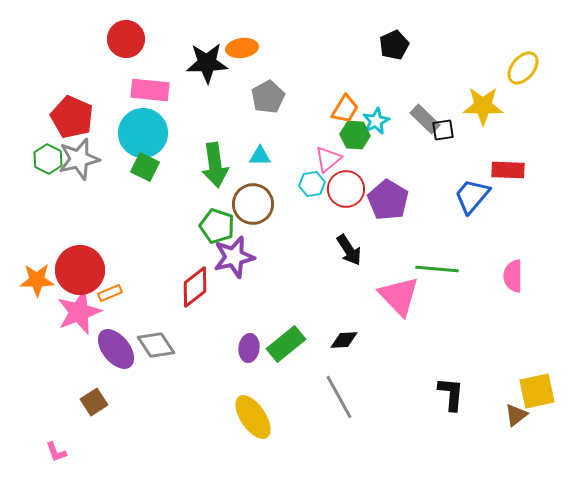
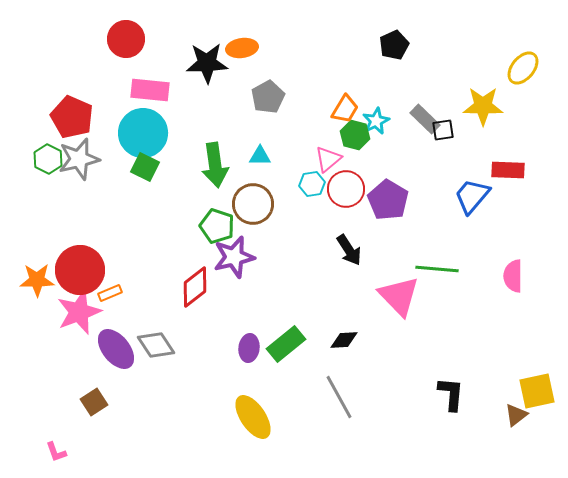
green hexagon at (355, 135): rotated 12 degrees clockwise
